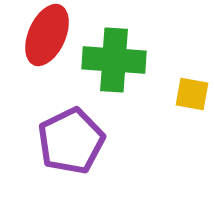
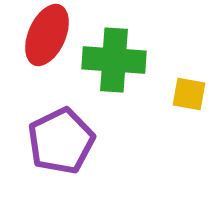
yellow square: moved 3 px left
purple pentagon: moved 10 px left
